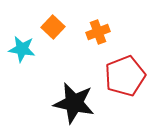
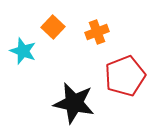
orange cross: moved 1 px left
cyan star: moved 1 px right, 2 px down; rotated 12 degrees clockwise
